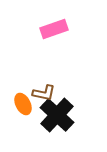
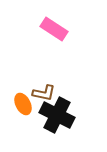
pink rectangle: rotated 52 degrees clockwise
black cross: rotated 16 degrees counterclockwise
